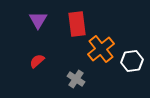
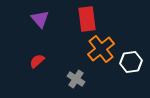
purple triangle: moved 2 px right, 1 px up; rotated 12 degrees counterclockwise
red rectangle: moved 10 px right, 5 px up
white hexagon: moved 1 px left, 1 px down
